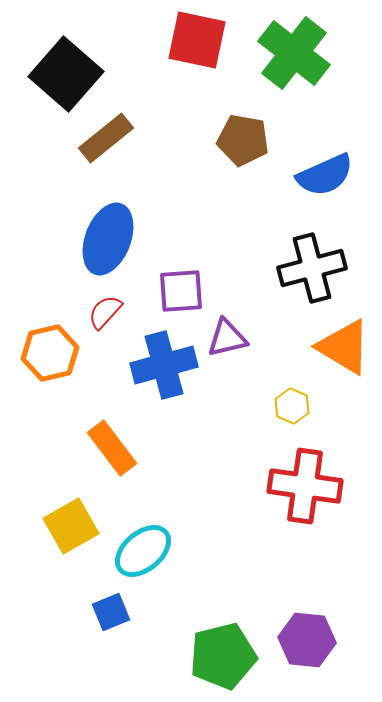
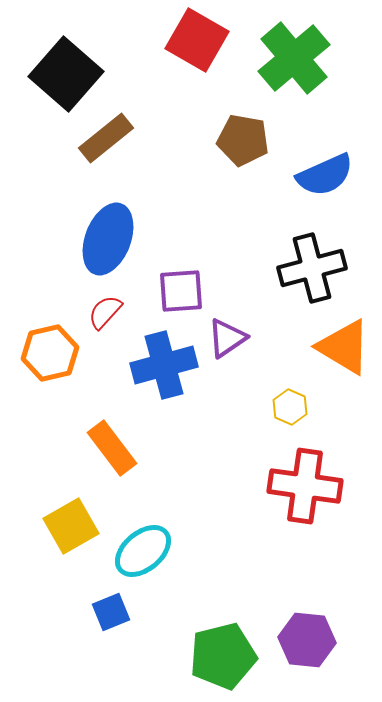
red square: rotated 18 degrees clockwise
green cross: moved 5 px down; rotated 12 degrees clockwise
purple triangle: rotated 21 degrees counterclockwise
yellow hexagon: moved 2 px left, 1 px down
